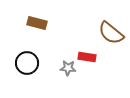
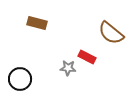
red rectangle: rotated 18 degrees clockwise
black circle: moved 7 px left, 16 px down
